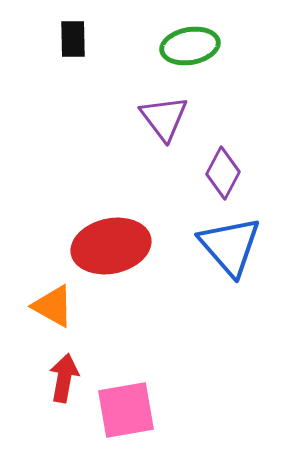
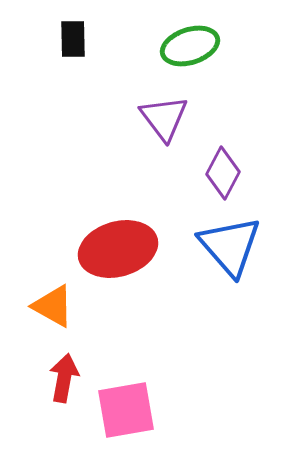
green ellipse: rotated 8 degrees counterclockwise
red ellipse: moved 7 px right, 3 px down; rotated 4 degrees counterclockwise
